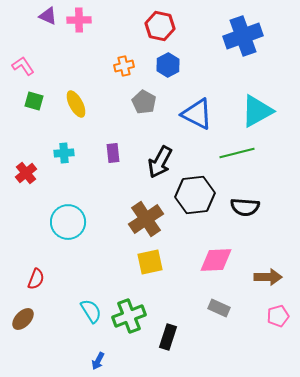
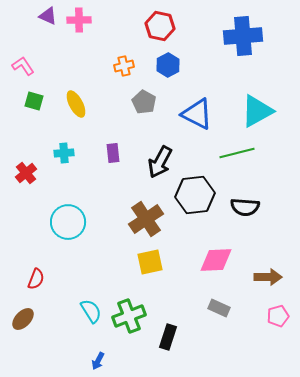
blue cross: rotated 15 degrees clockwise
